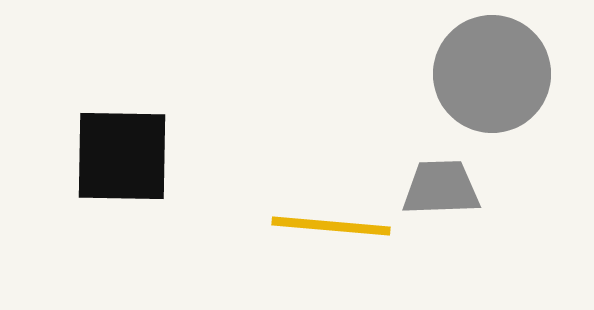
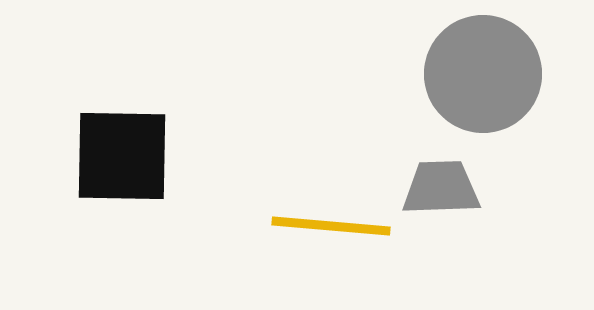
gray circle: moved 9 px left
